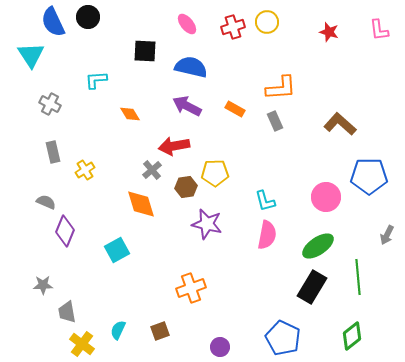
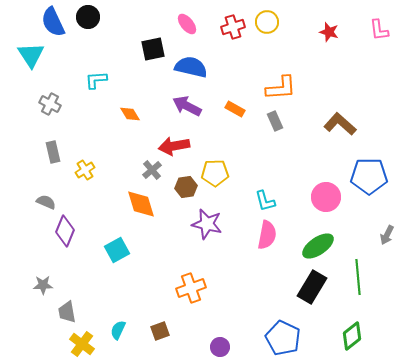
black square at (145, 51): moved 8 px right, 2 px up; rotated 15 degrees counterclockwise
